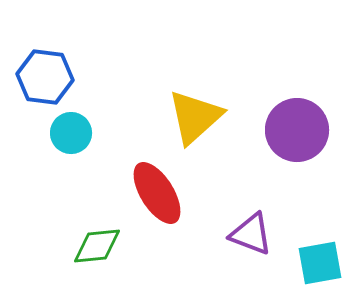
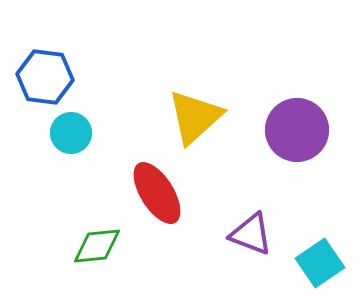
cyan square: rotated 24 degrees counterclockwise
